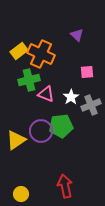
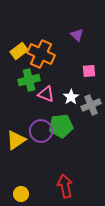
pink square: moved 2 px right, 1 px up
